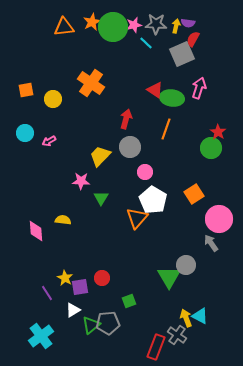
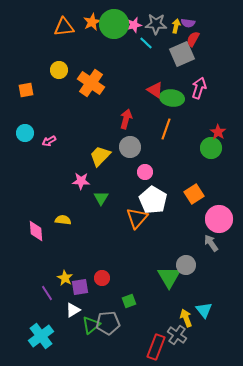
green circle at (113, 27): moved 1 px right, 3 px up
yellow circle at (53, 99): moved 6 px right, 29 px up
cyan triangle at (200, 316): moved 4 px right, 6 px up; rotated 24 degrees clockwise
